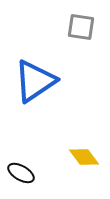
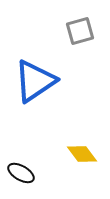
gray square: moved 1 px left, 4 px down; rotated 24 degrees counterclockwise
yellow diamond: moved 2 px left, 3 px up
